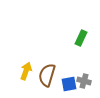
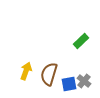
green rectangle: moved 3 px down; rotated 21 degrees clockwise
brown semicircle: moved 2 px right, 1 px up
gray cross: rotated 24 degrees clockwise
